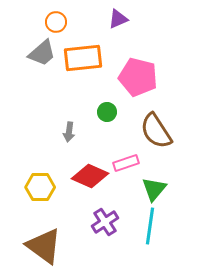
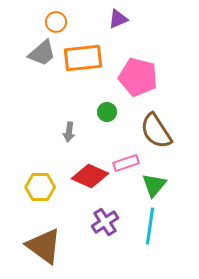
green triangle: moved 4 px up
